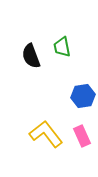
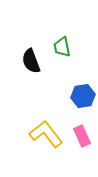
black semicircle: moved 5 px down
